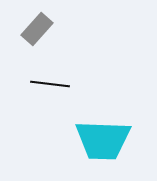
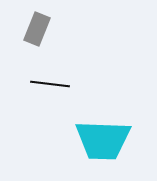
gray rectangle: rotated 20 degrees counterclockwise
